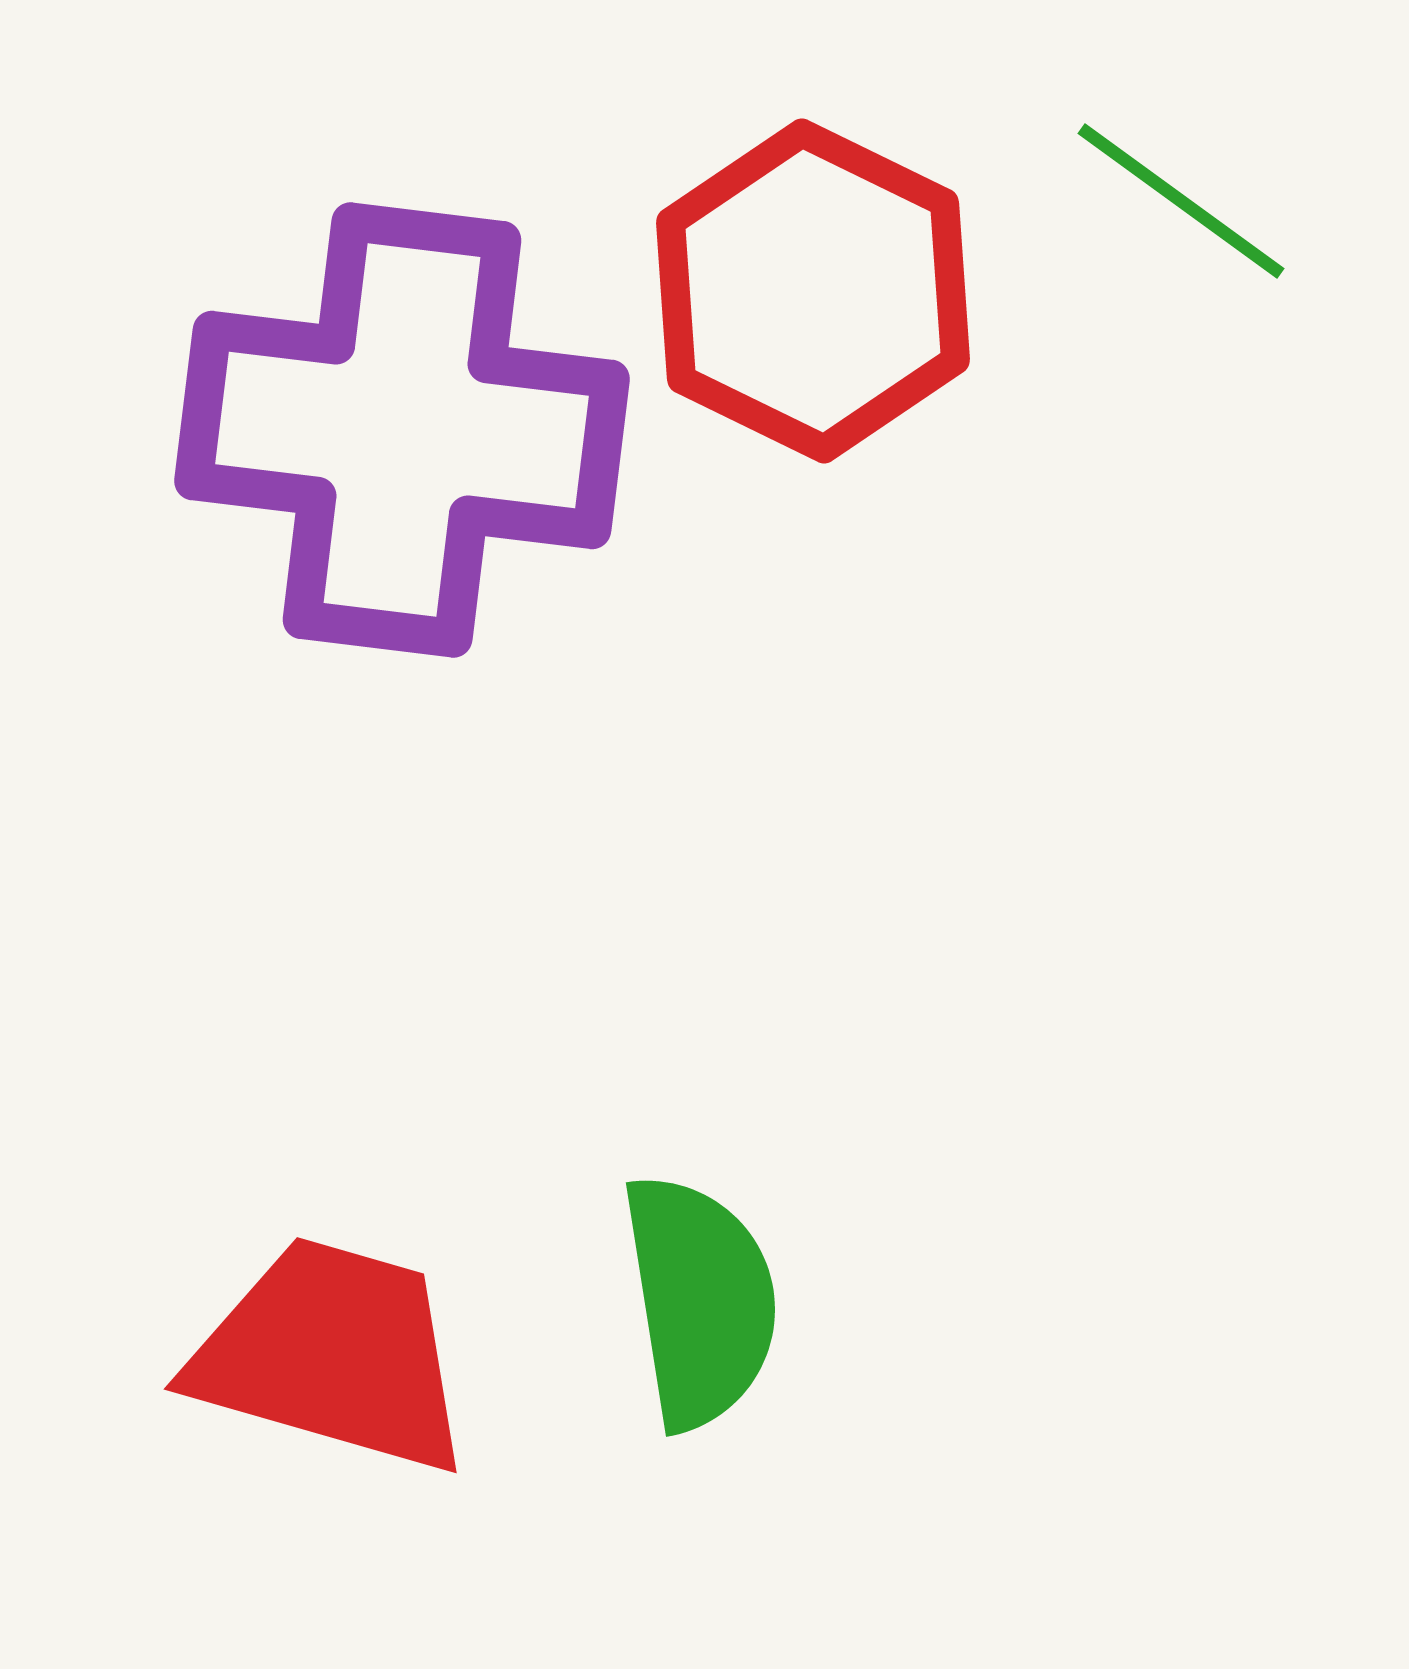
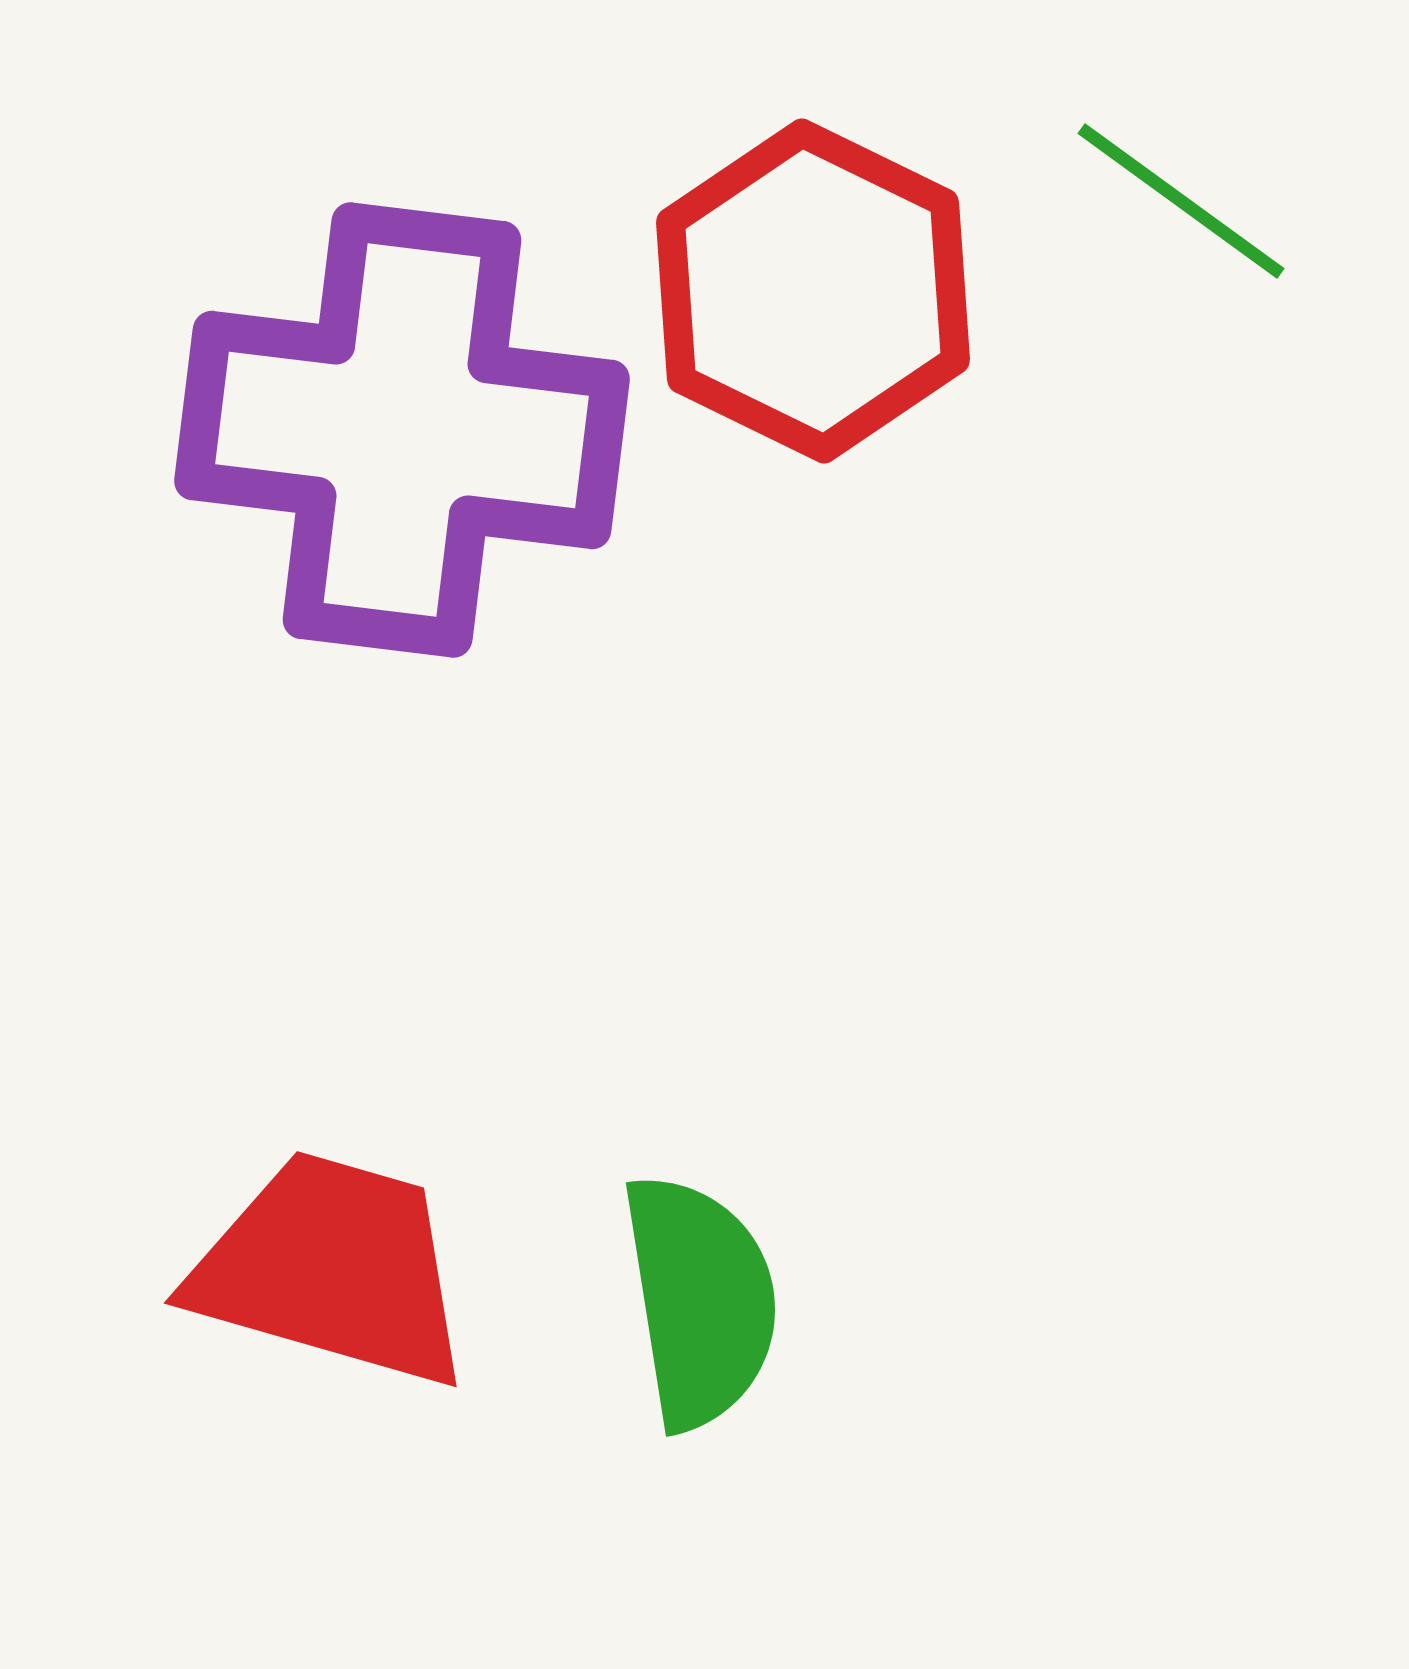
red trapezoid: moved 86 px up
